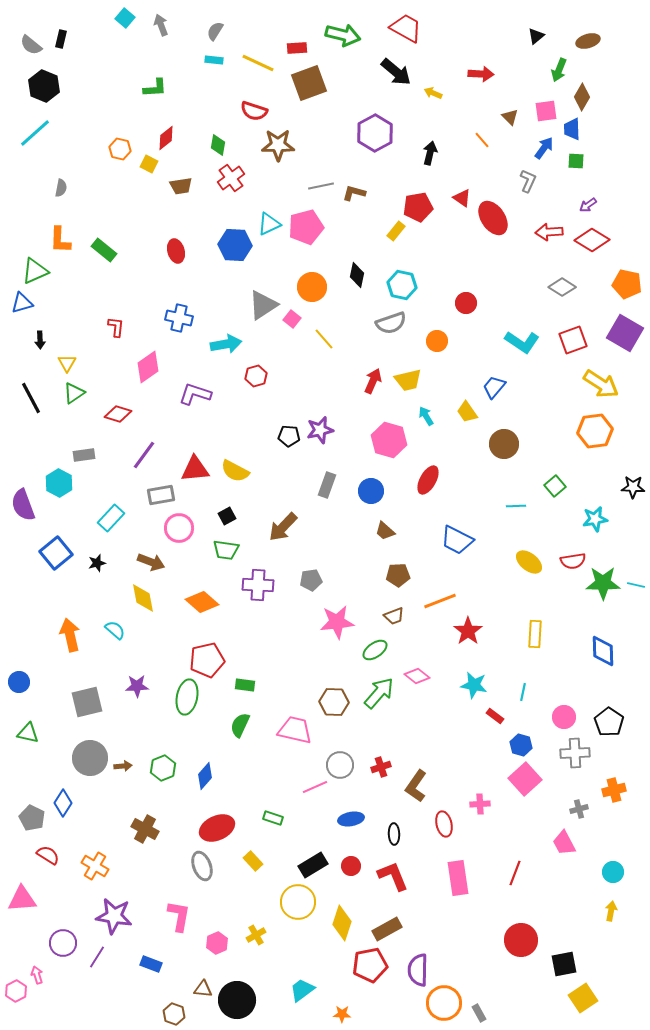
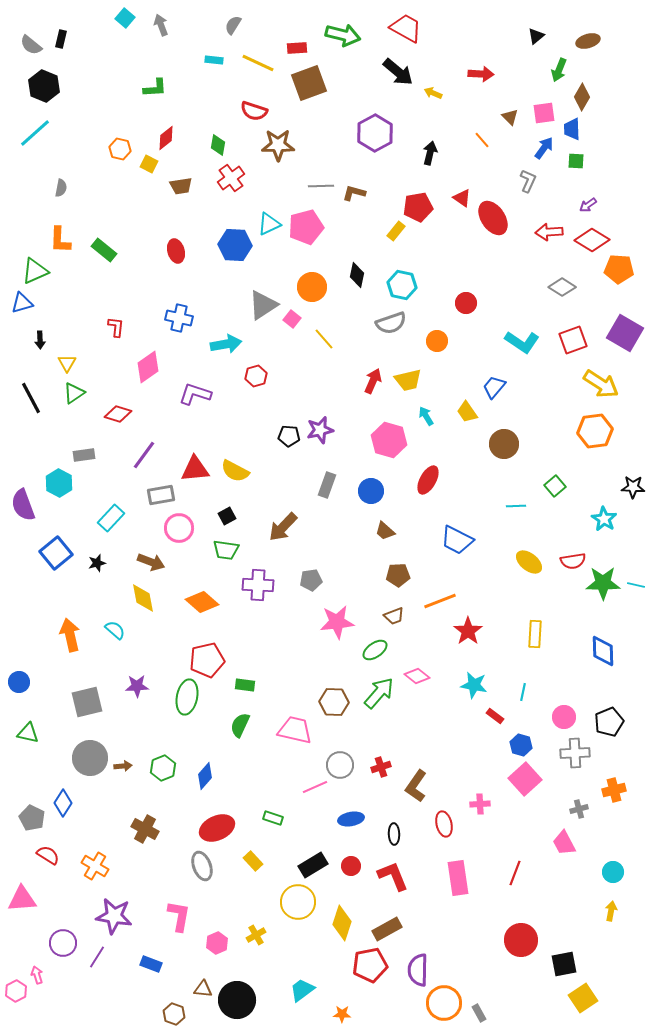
gray semicircle at (215, 31): moved 18 px right, 6 px up
black arrow at (396, 72): moved 2 px right
pink square at (546, 111): moved 2 px left, 2 px down
gray line at (321, 186): rotated 10 degrees clockwise
orange pentagon at (627, 284): moved 8 px left, 15 px up; rotated 8 degrees counterclockwise
cyan star at (595, 519): moved 9 px right; rotated 30 degrees counterclockwise
black pentagon at (609, 722): rotated 16 degrees clockwise
